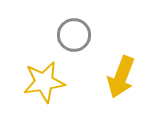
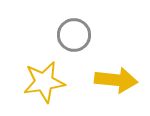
yellow arrow: moved 5 px left, 3 px down; rotated 105 degrees counterclockwise
